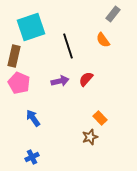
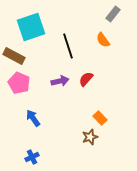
brown rectangle: rotated 75 degrees counterclockwise
